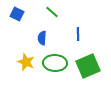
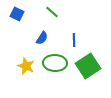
blue line: moved 4 px left, 6 px down
blue semicircle: rotated 152 degrees counterclockwise
yellow star: moved 4 px down
green square: rotated 10 degrees counterclockwise
